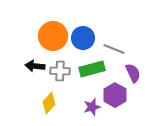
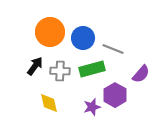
orange circle: moved 3 px left, 4 px up
gray line: moved 1 px left
black arrow: rotated 120 degrees clockwise
purple semicircle: moved 8 px right, 1 px down; rotated 66 degrees clockwise
yellow diamond: rotated 55 degrees counterclockwise
